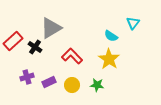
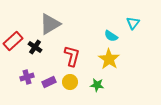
gray triangle: moved 1 px left, 4 px up
red L-shape: rotated 60 degrees clockwise
yellow circle: moved 2 px left, 3 px up
